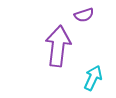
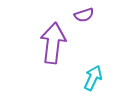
purple arrow: moved 5 px left, 3 px up
